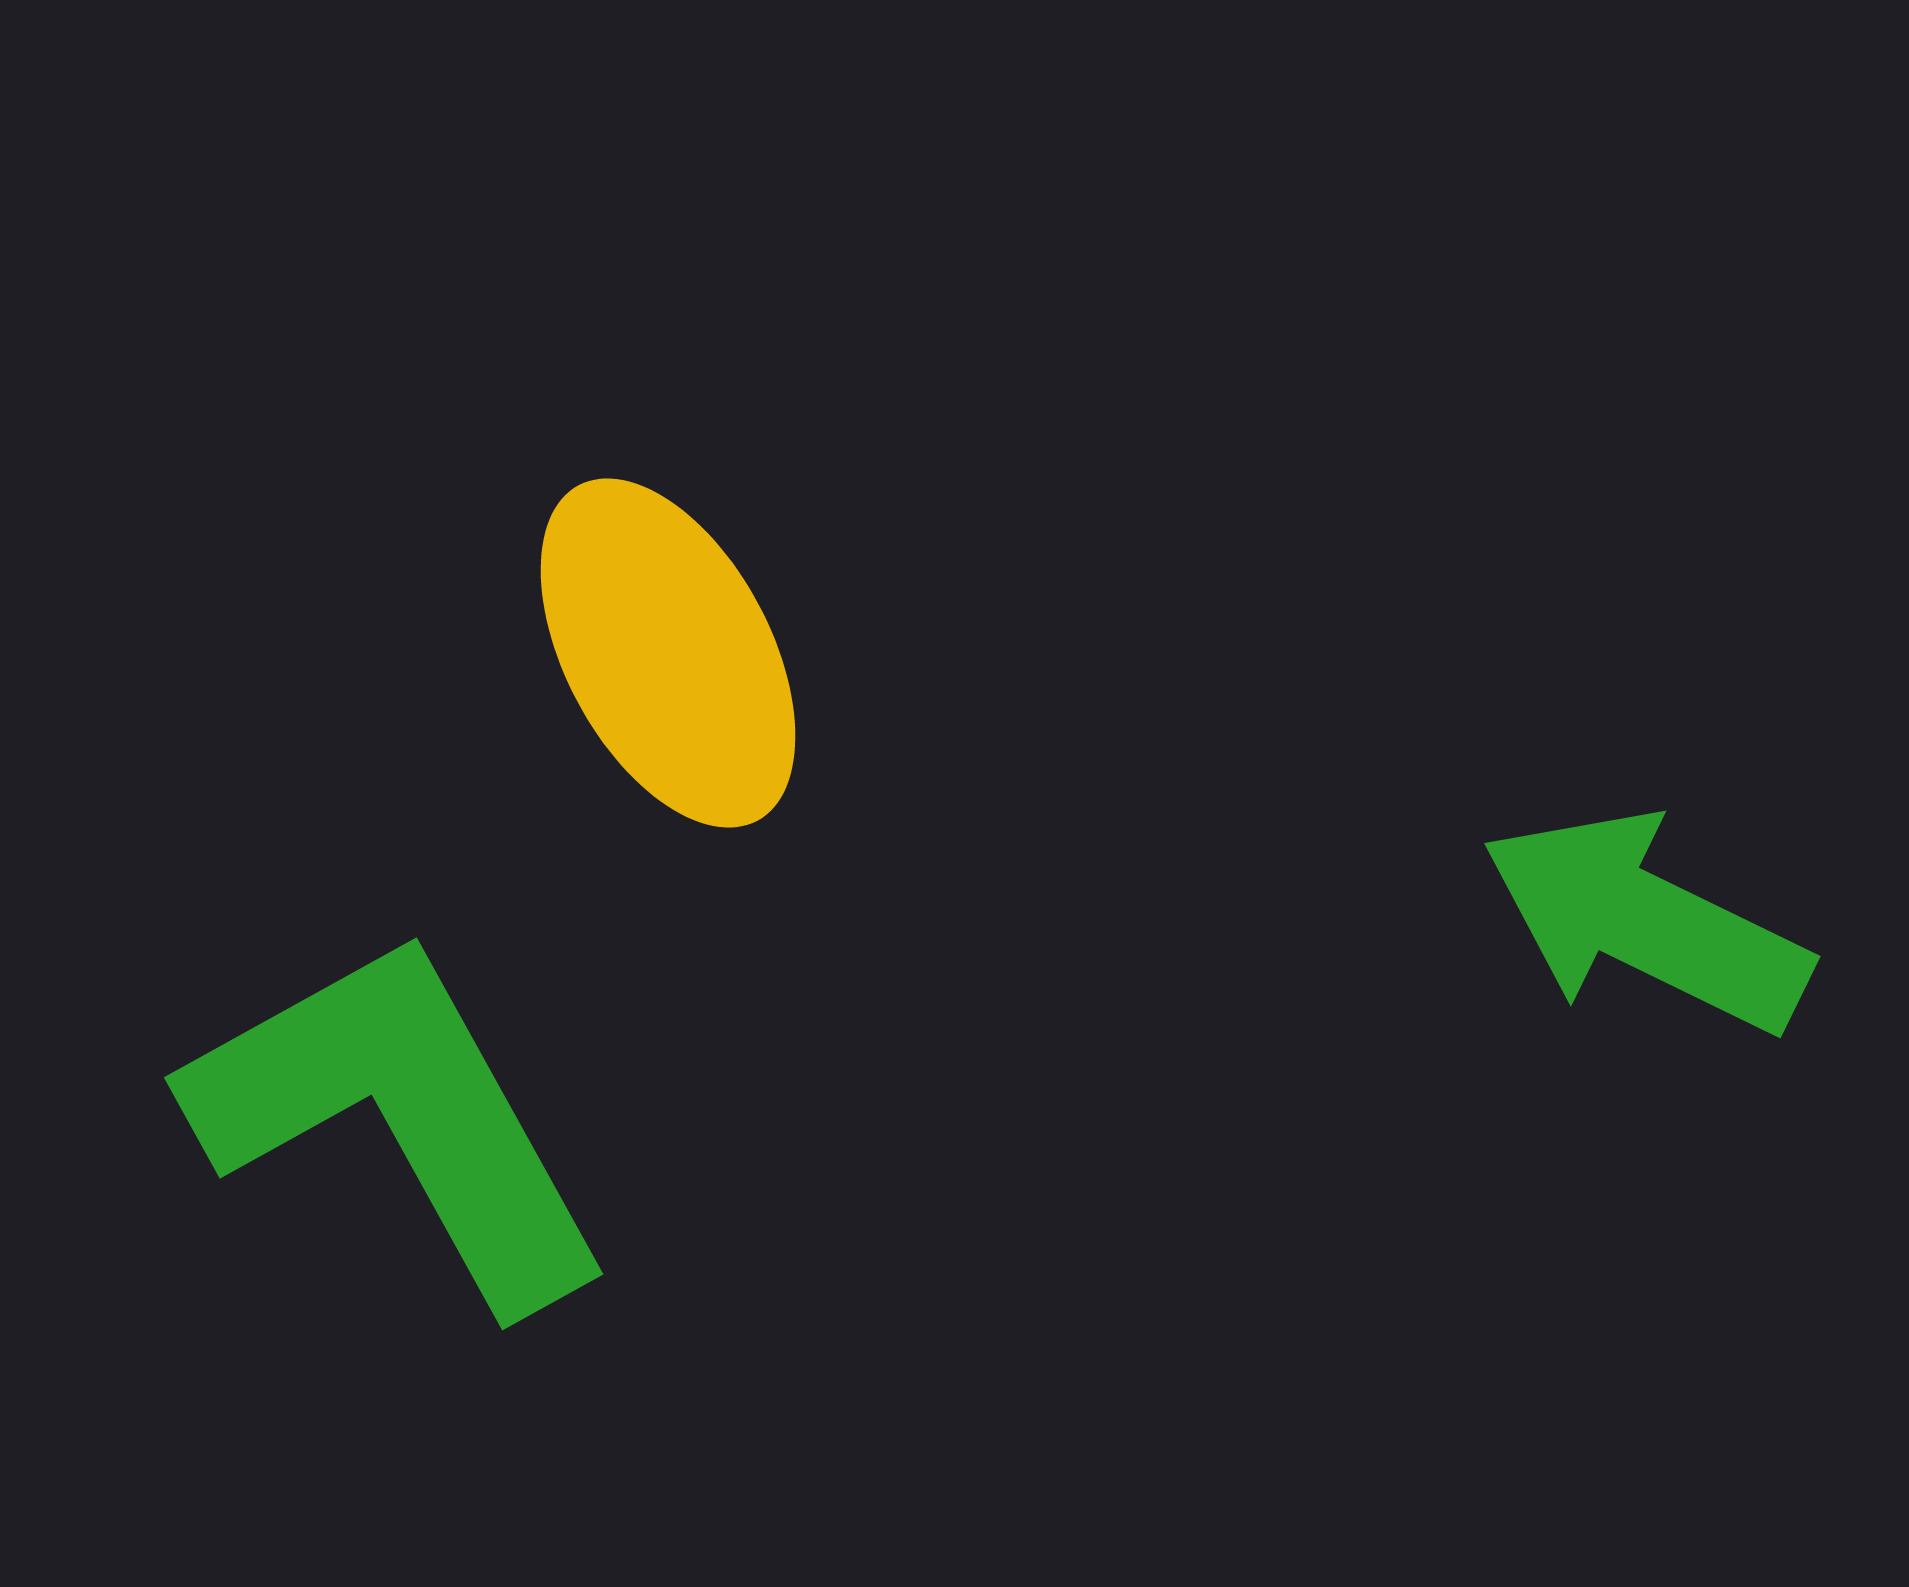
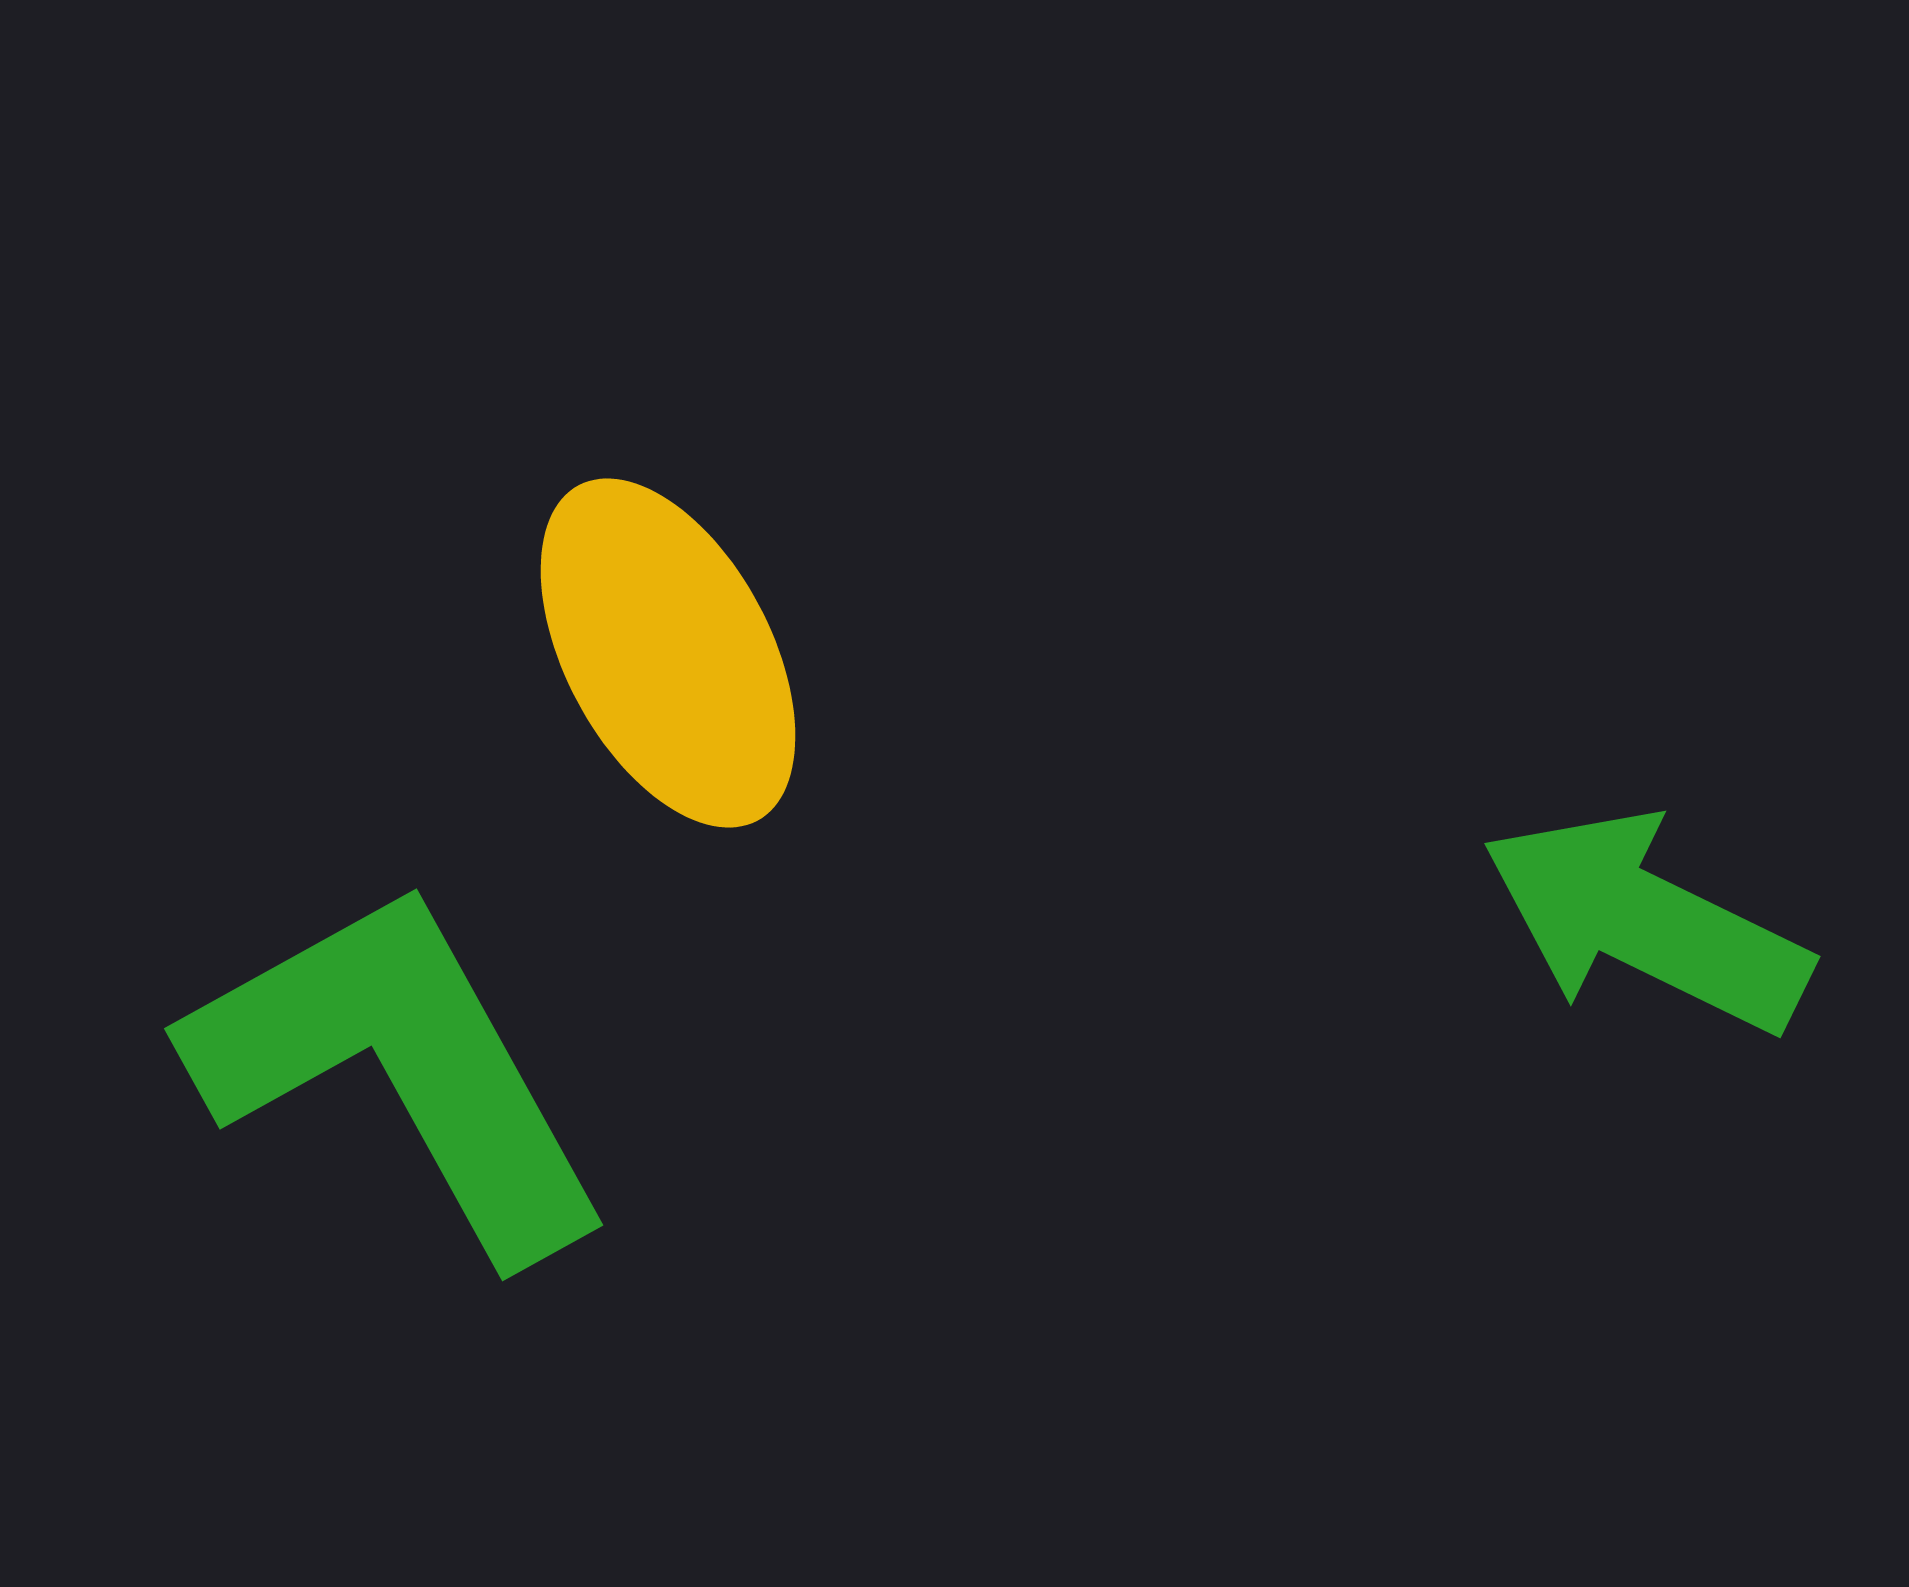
green L-shape: moved 49 px up
